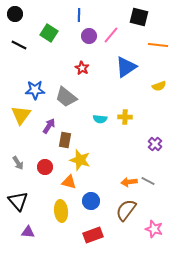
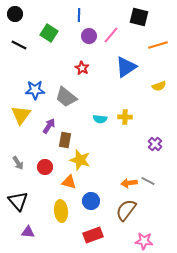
orange line: rotated 24 degrees counterclockwise
orange arrow: moved 1 px down
pink star: moved 10 px left, 12 px down; rotated 12 degrees counterclockwise
